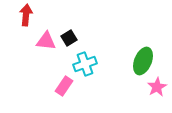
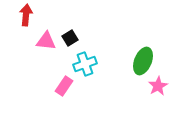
black square: moved 1 px right
pink star: moved 1 px right, 1 px up
